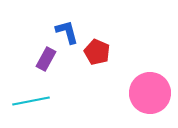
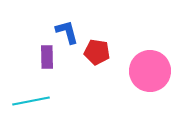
red pentagon: rotated 15 degrees counterclockwise
purple rectangle: moved 1 px right, 2 px up; rotated 30 degrees counterclockwise
pink circle: moved 22 px up
